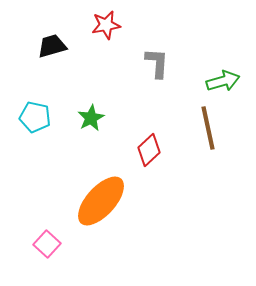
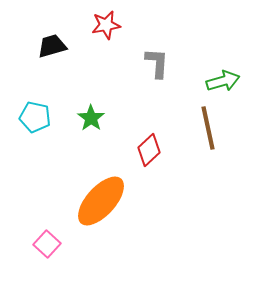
green star: rotated 8 degrees counterclockwise
